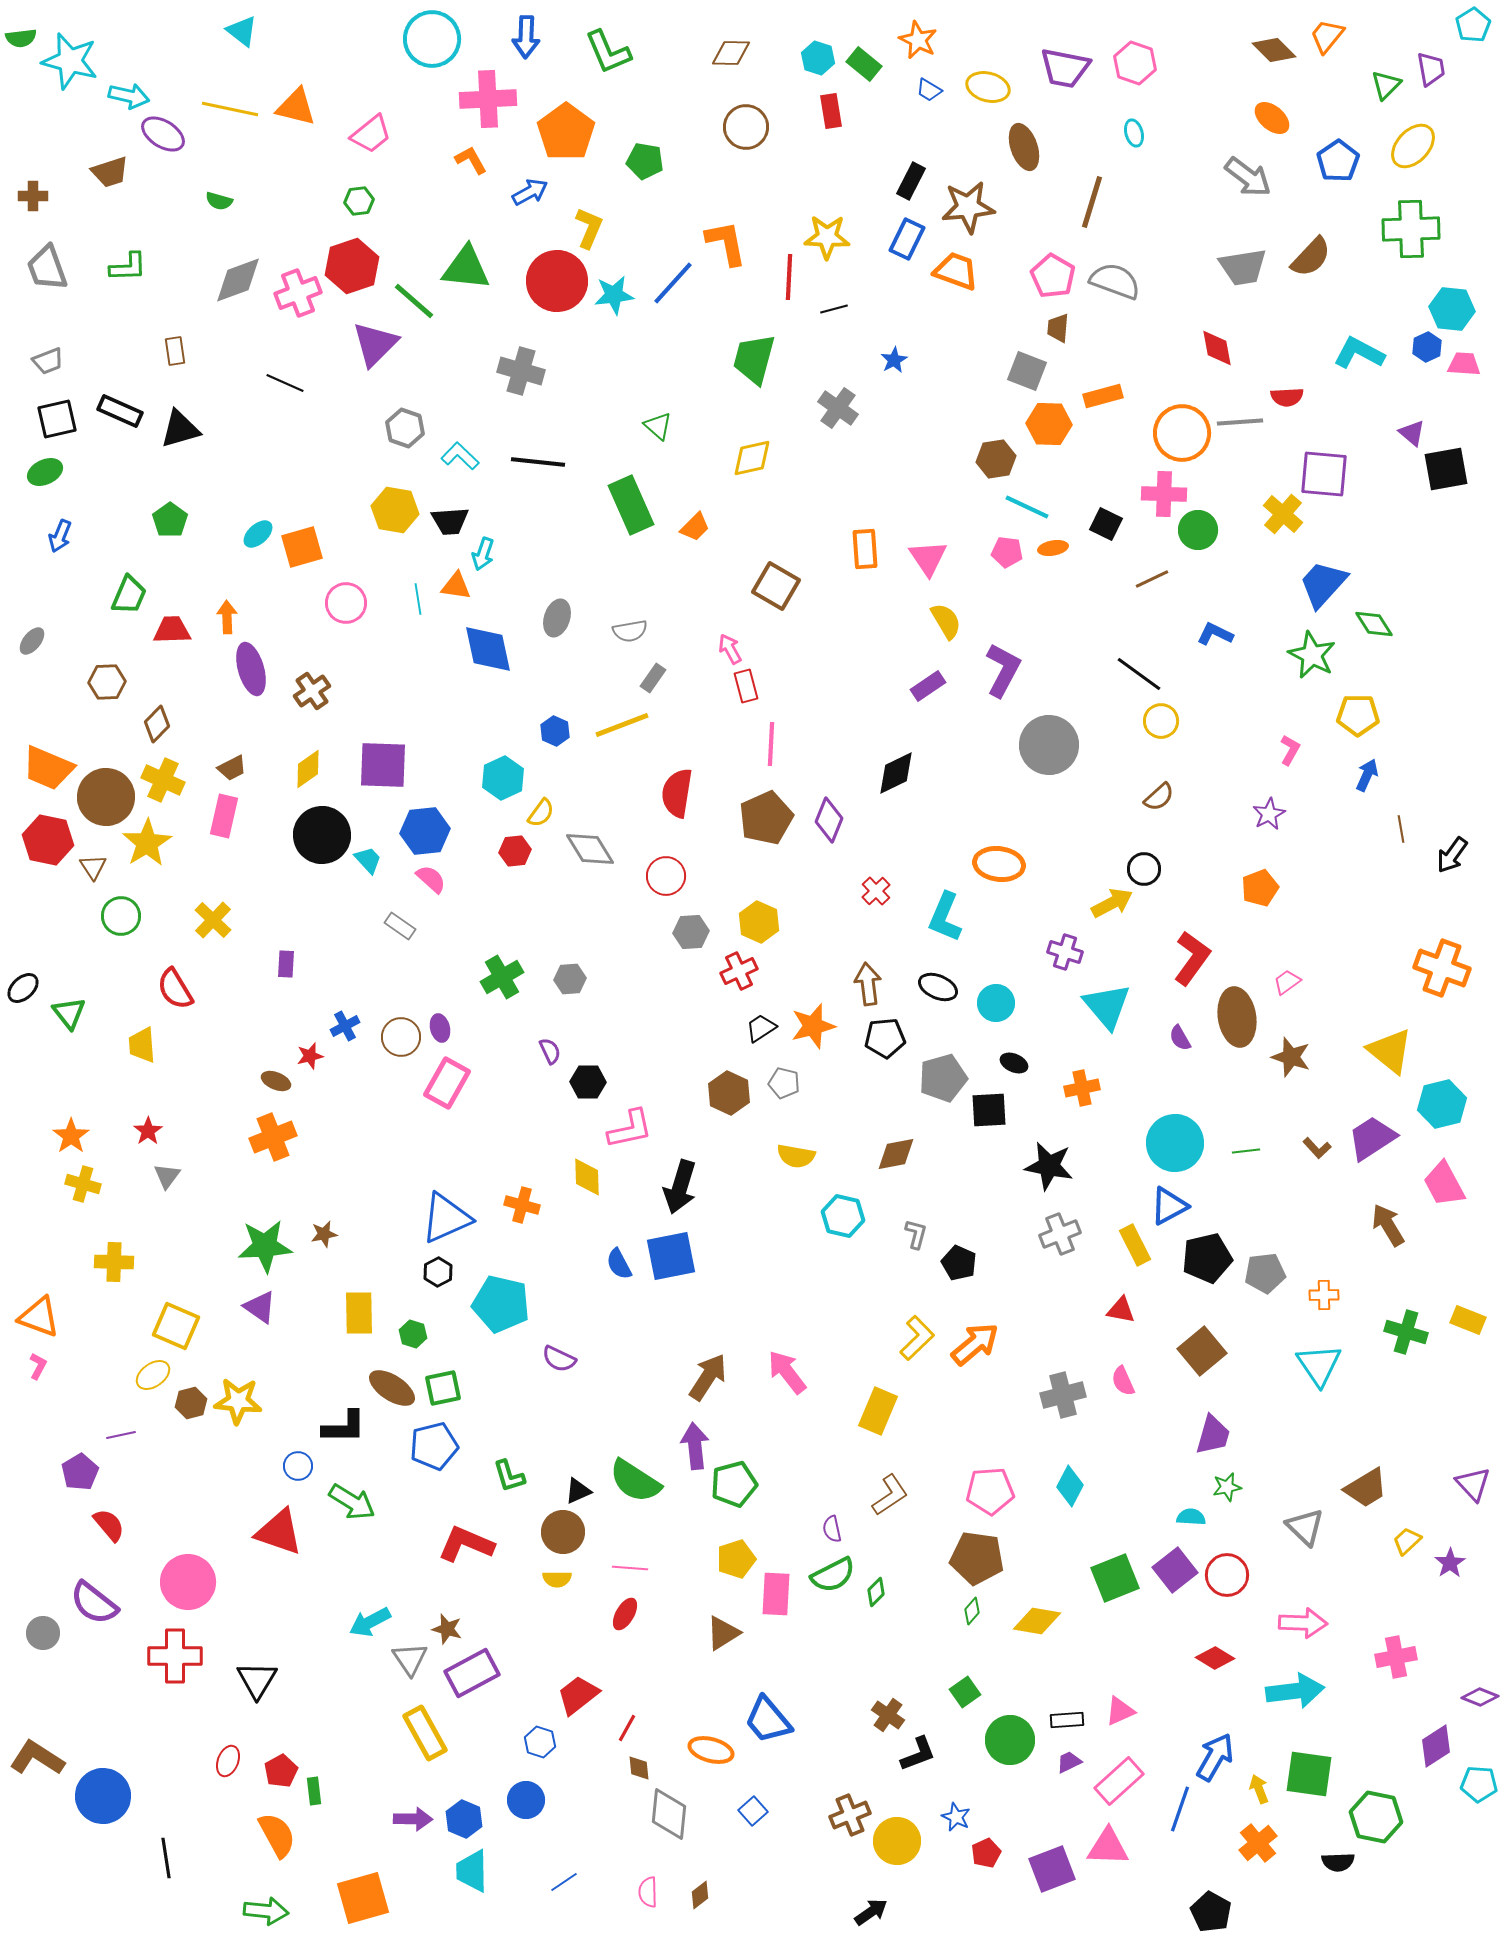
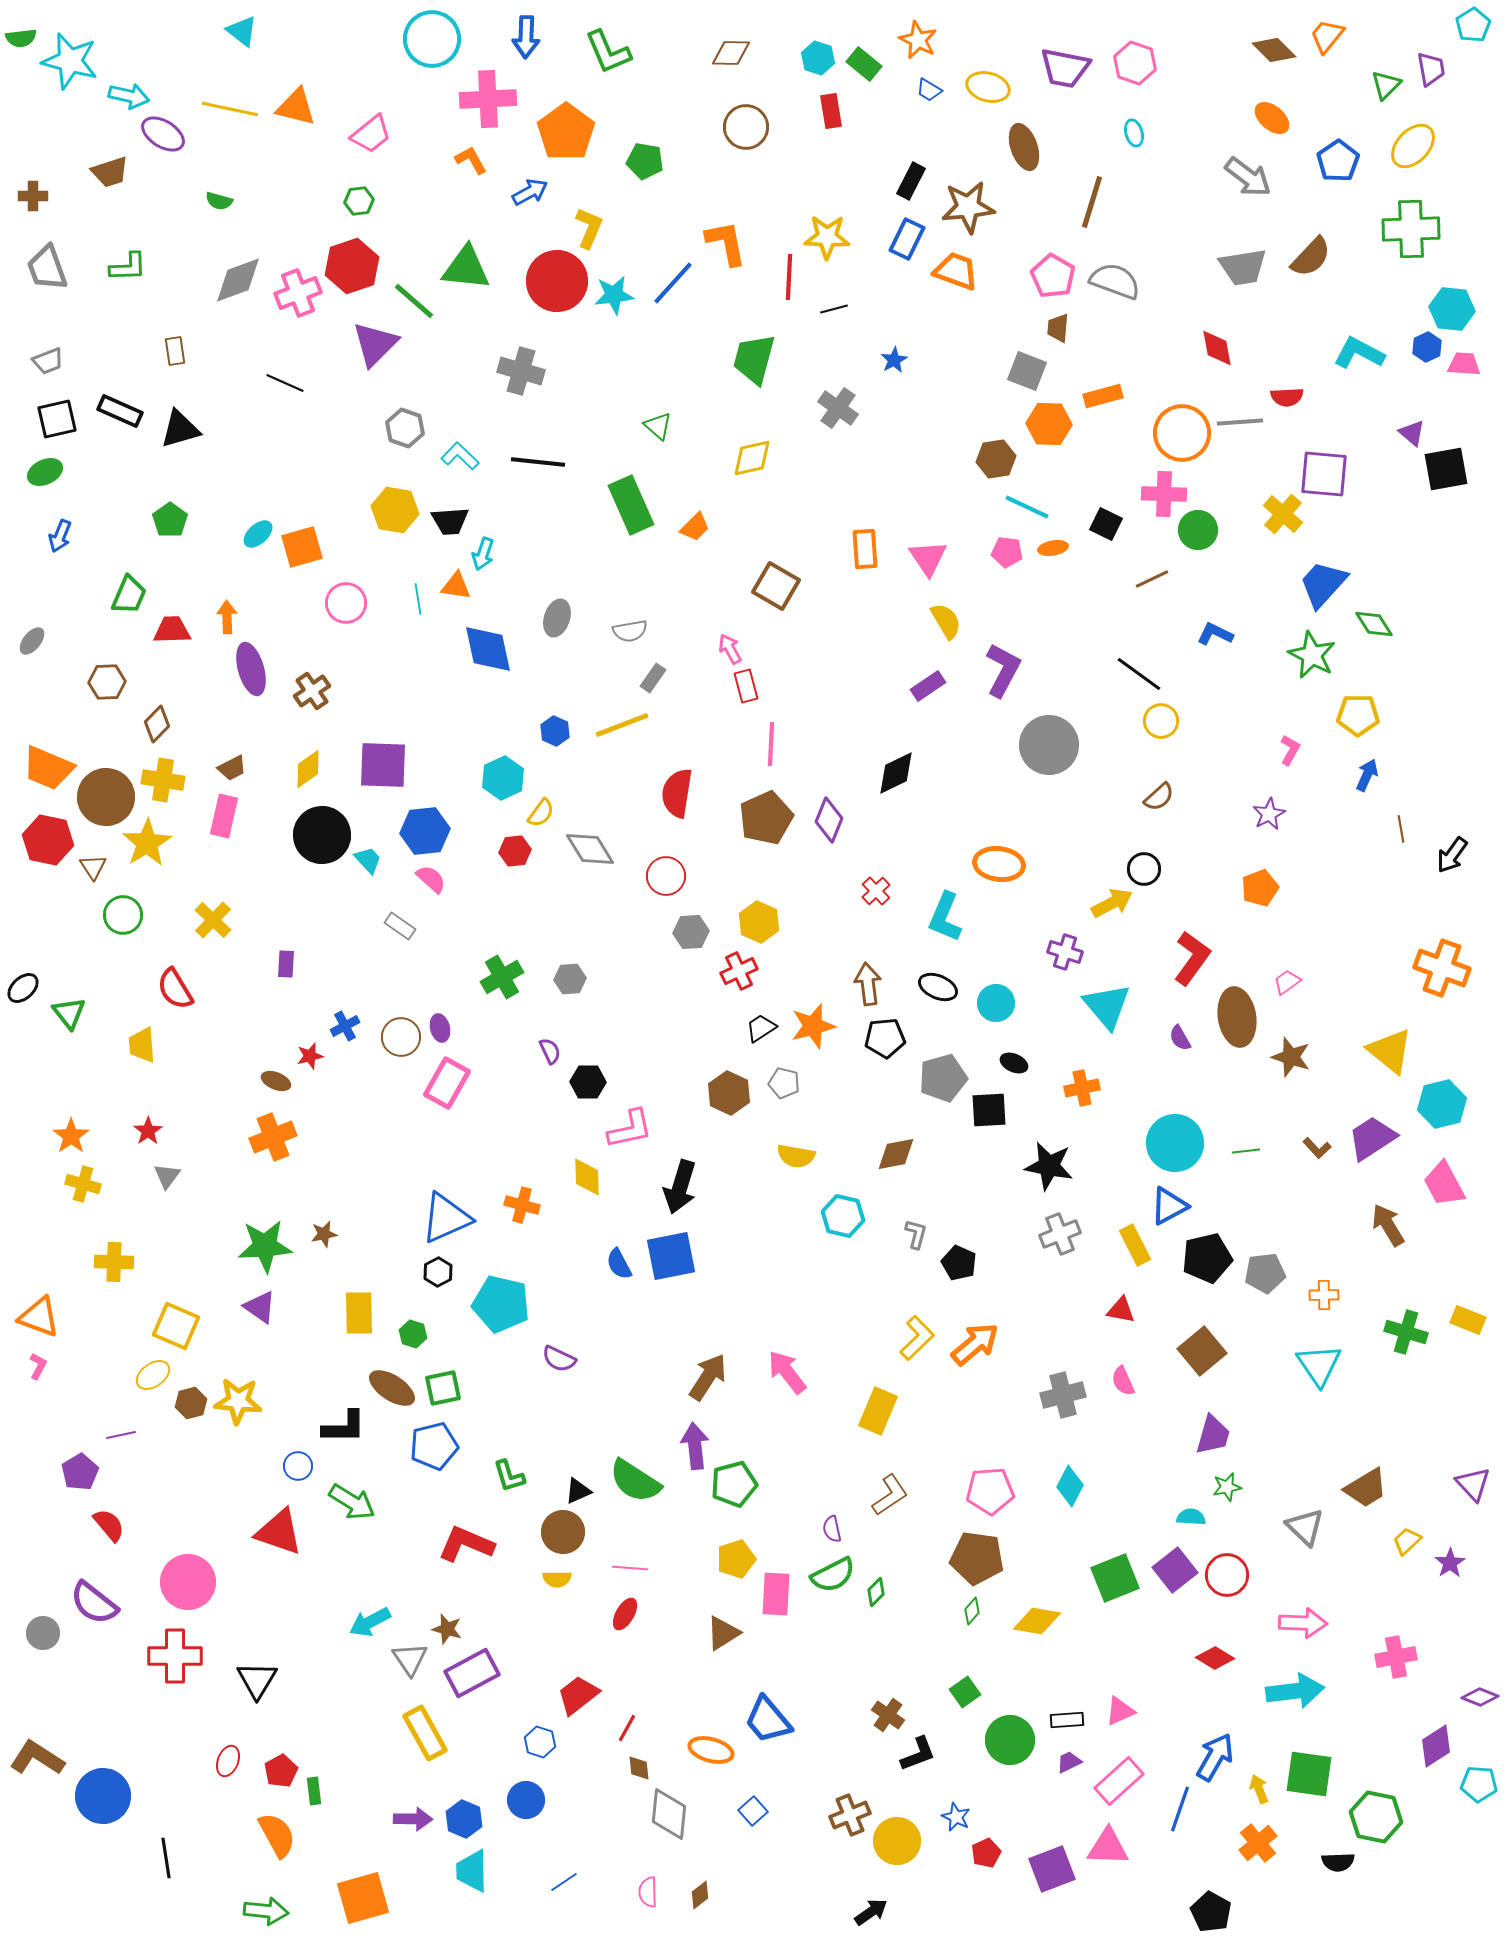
yellow cross at (163, 780): rotated 15 degrees counterclockwise
green circle at (121, 916): moved 2 px right, 1 px up
